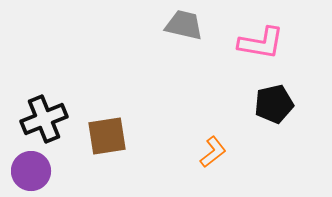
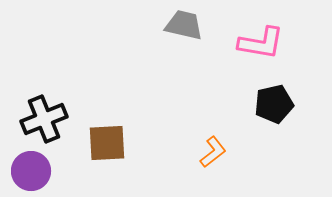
brown square: moved 7 px down; rotated 6 degrees clockwise
